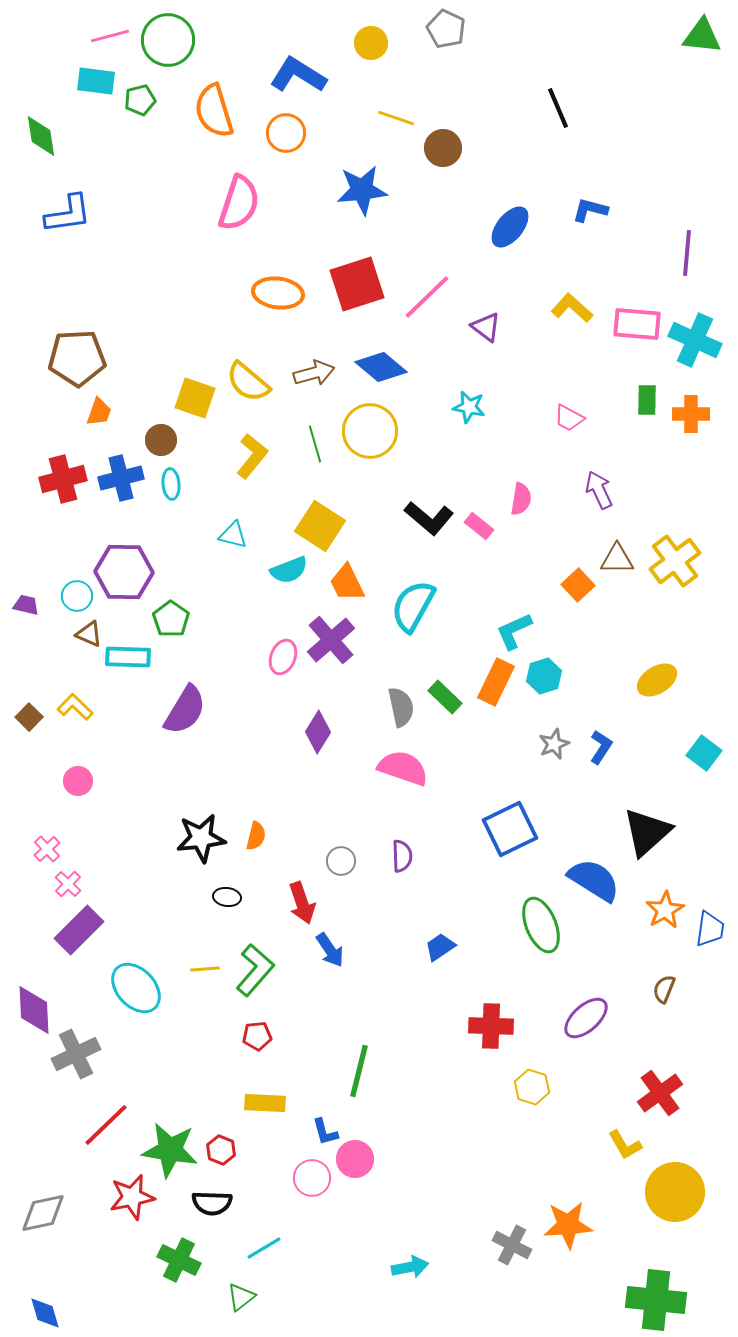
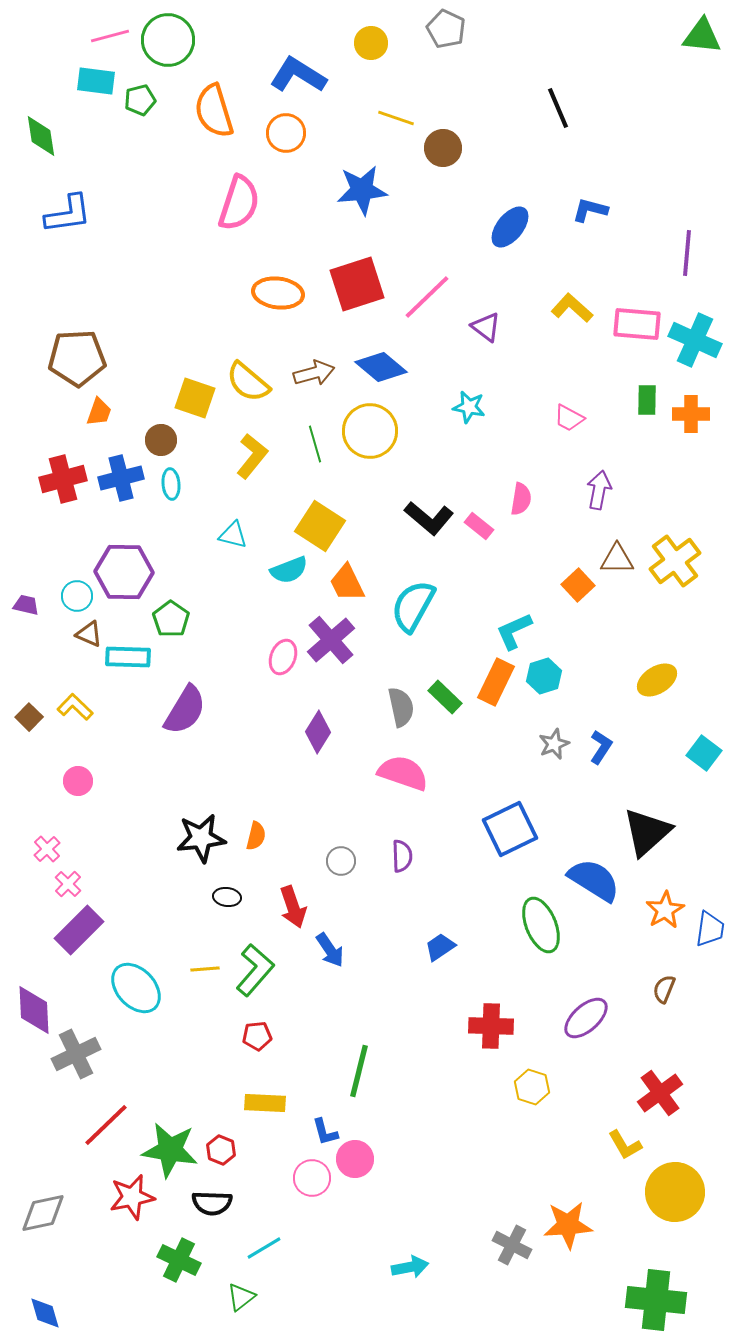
purple arrow at (599, 490): rotated 36 degrees clockwise
pink semicircle at (403, 768): moved 5 px down
red arrow at (302, 903): moved 9 px left, 4 px down
